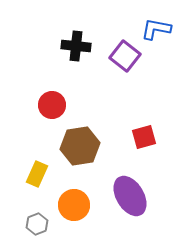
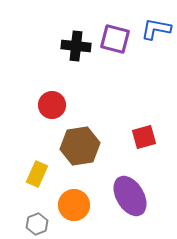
purple square: moved 10 px left, 17 px up; rotated 24 degrees counterclockwise
